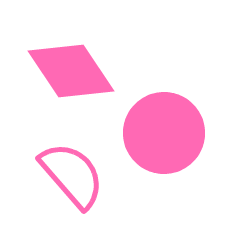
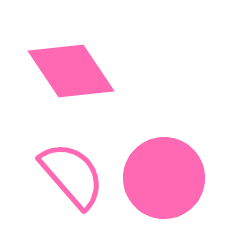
pink circle: moved 45 px down
